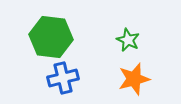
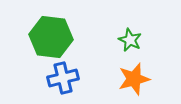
green star: moved 2 px right
